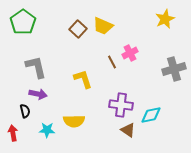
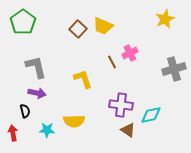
purple arrow: moved 1 px left, 1 px up
